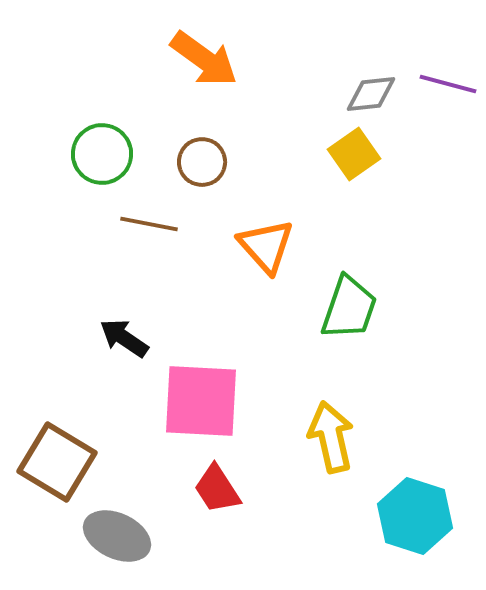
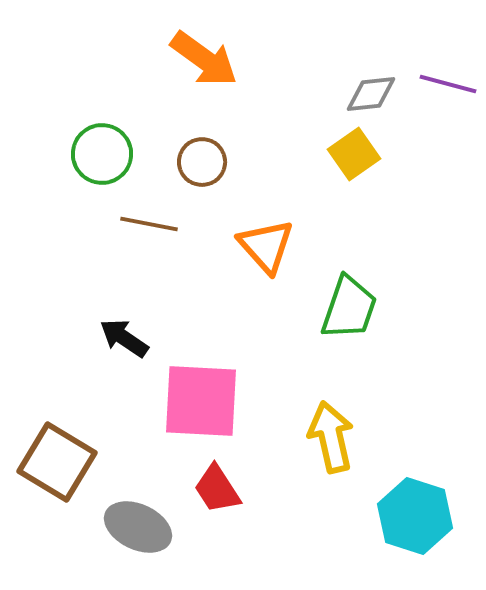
gray ellipse: moved 21 px right, 9 px up
